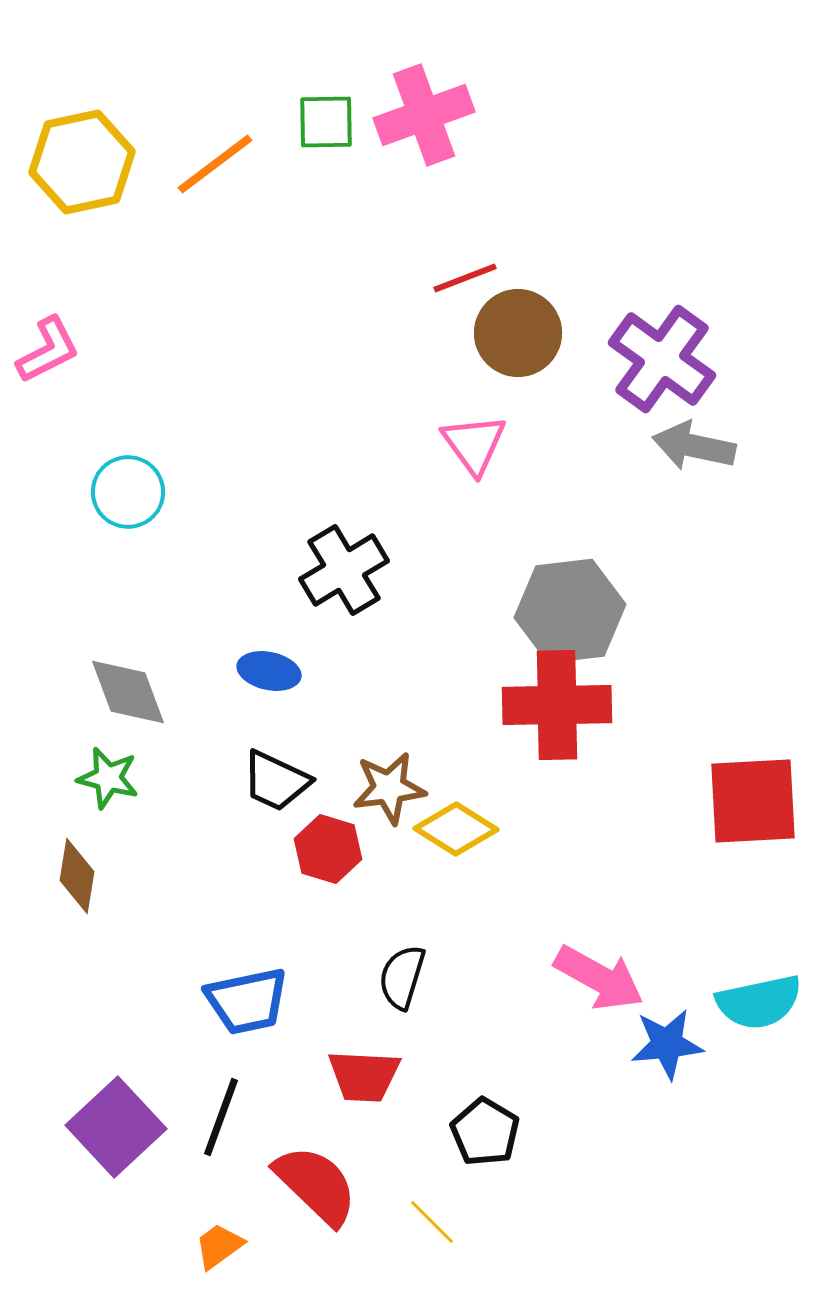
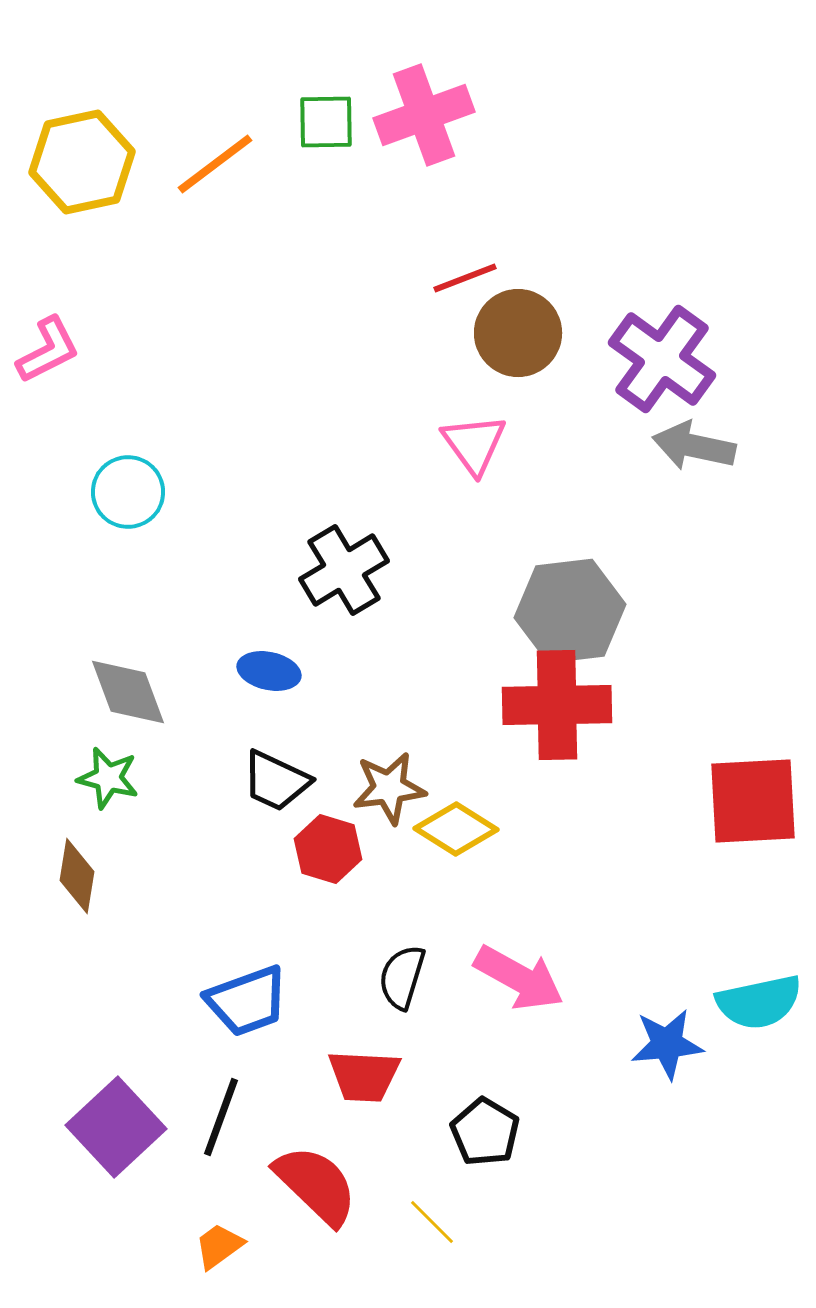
pink arrow: moved 80 px left
blue trapezoid: rotated 8 degrees counterclockwise
